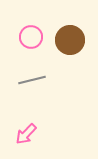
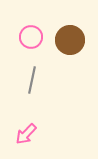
gray line: rotated 64 degrees counterclockwise
